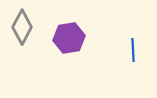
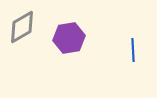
gray diamond: rotated 32 degrees clockwise
